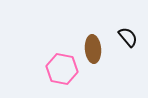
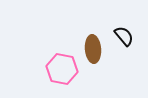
black semicircle: moved 4 px left, 1 px up
